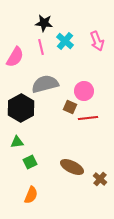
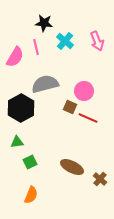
pink line: moved 5 px left
red line: rotated 30 degrees clockwise
